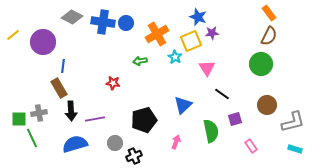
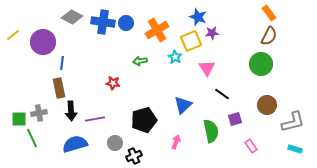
orange cross: moved 4 px up
blue line: moved 1 px left, 3 px up
brown rectangle: rotated 18 degrees clockwise
